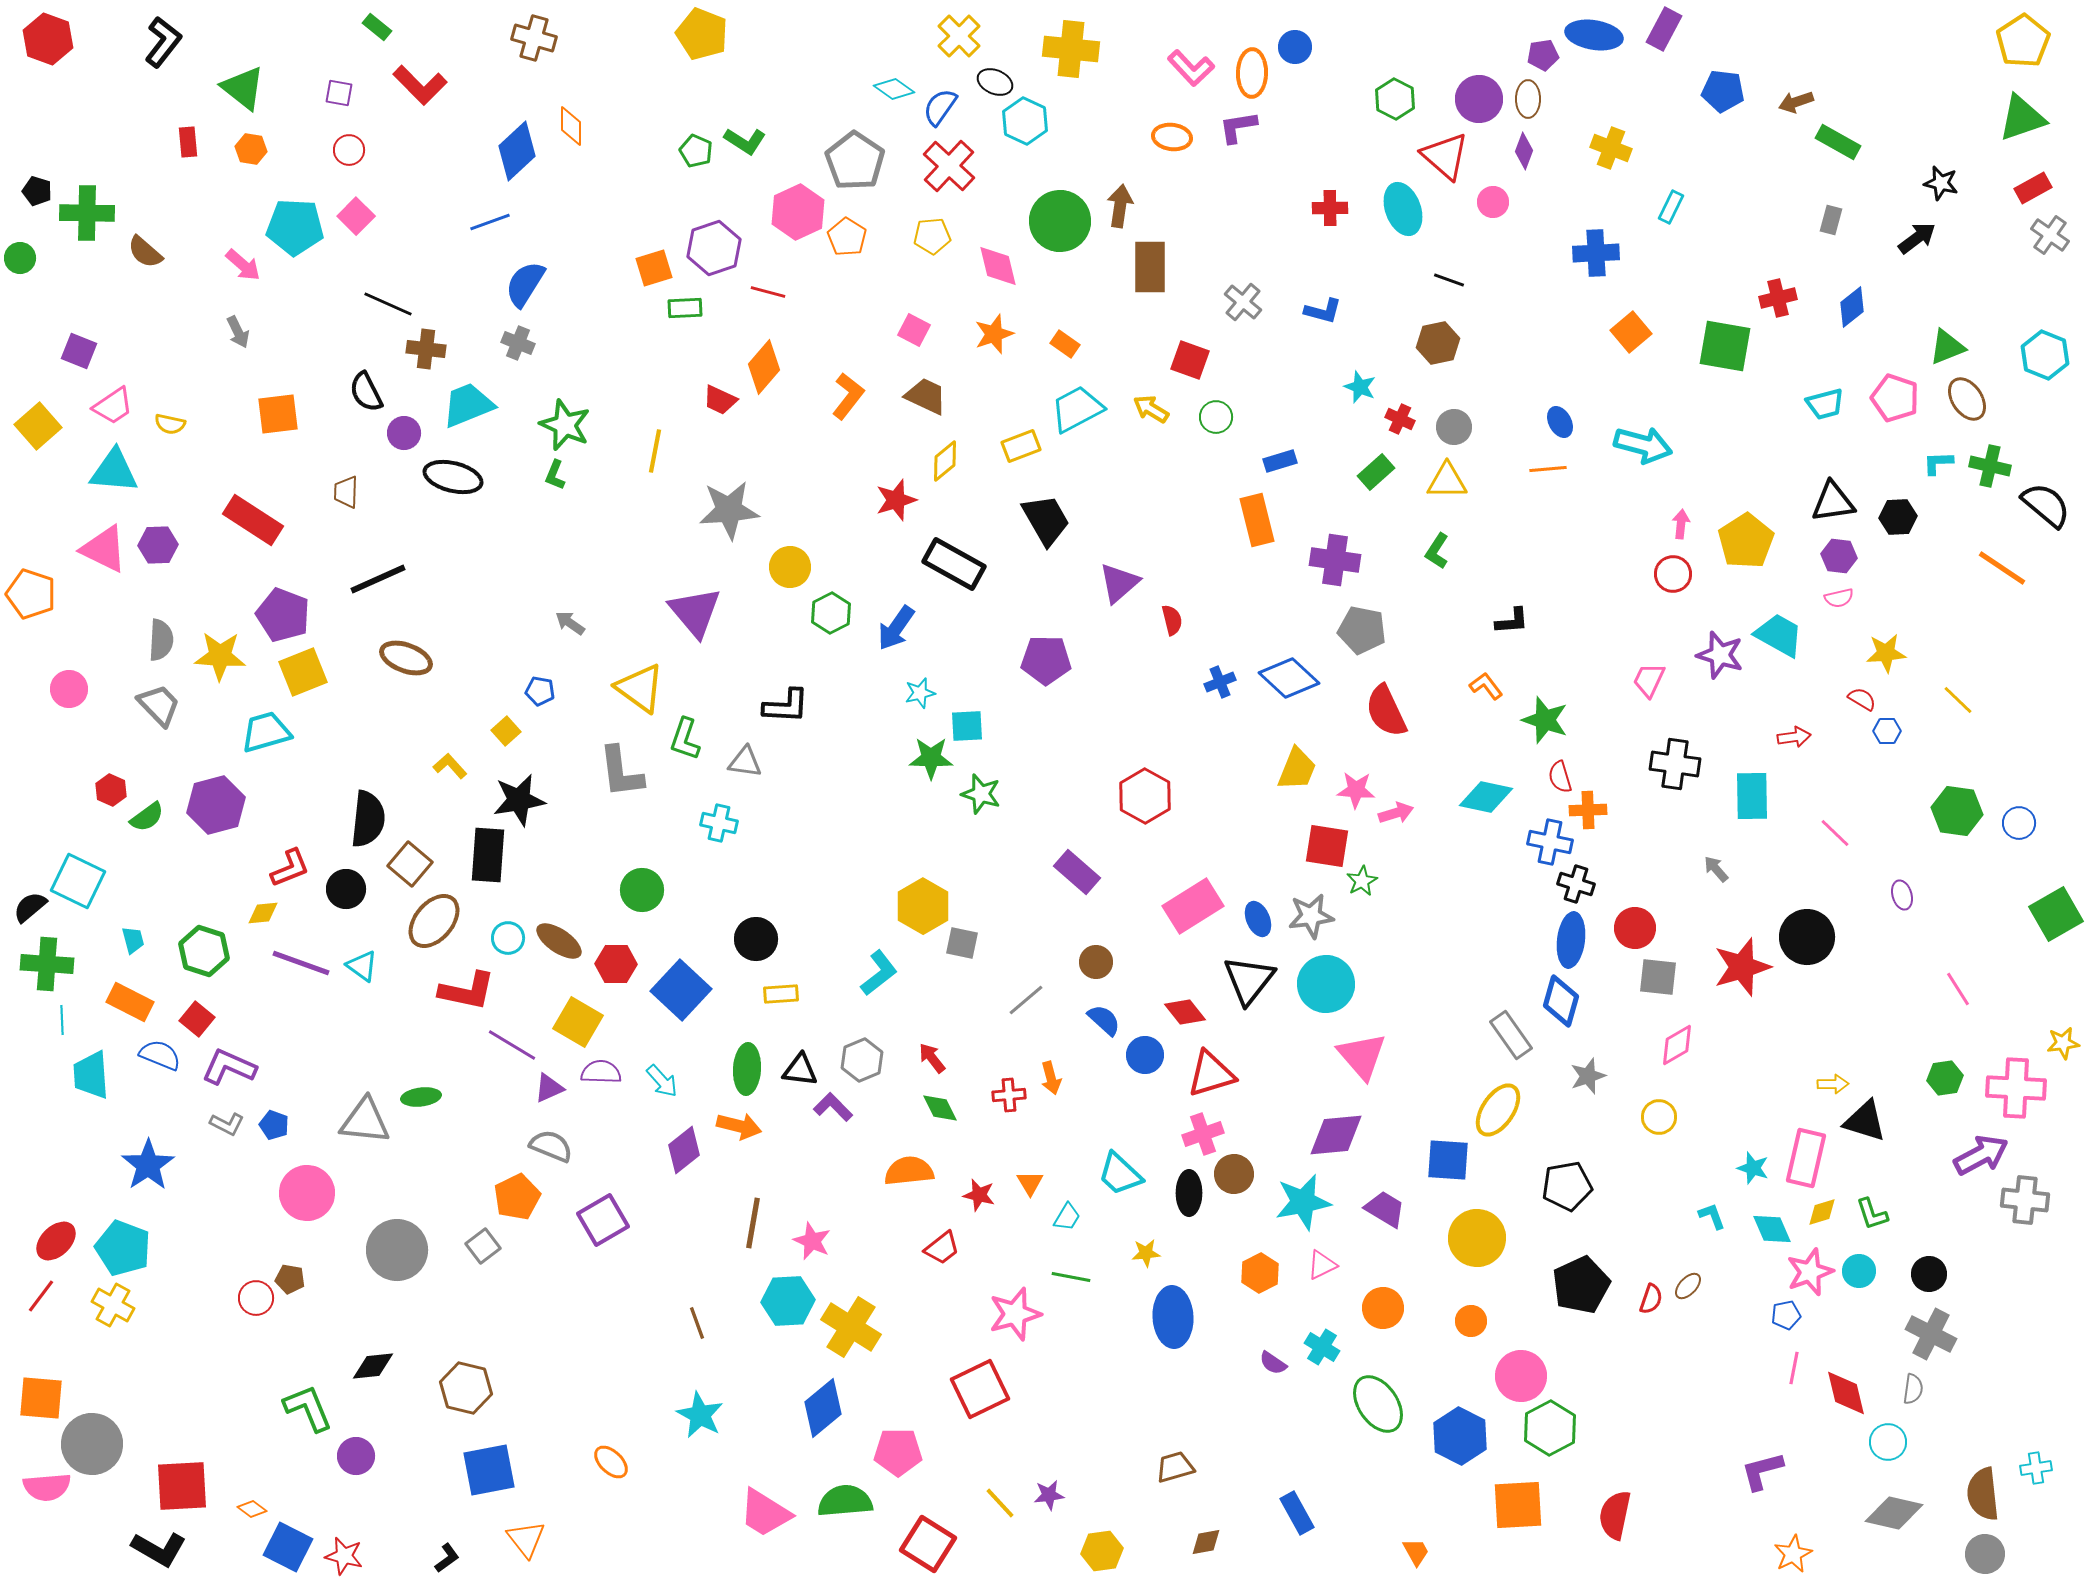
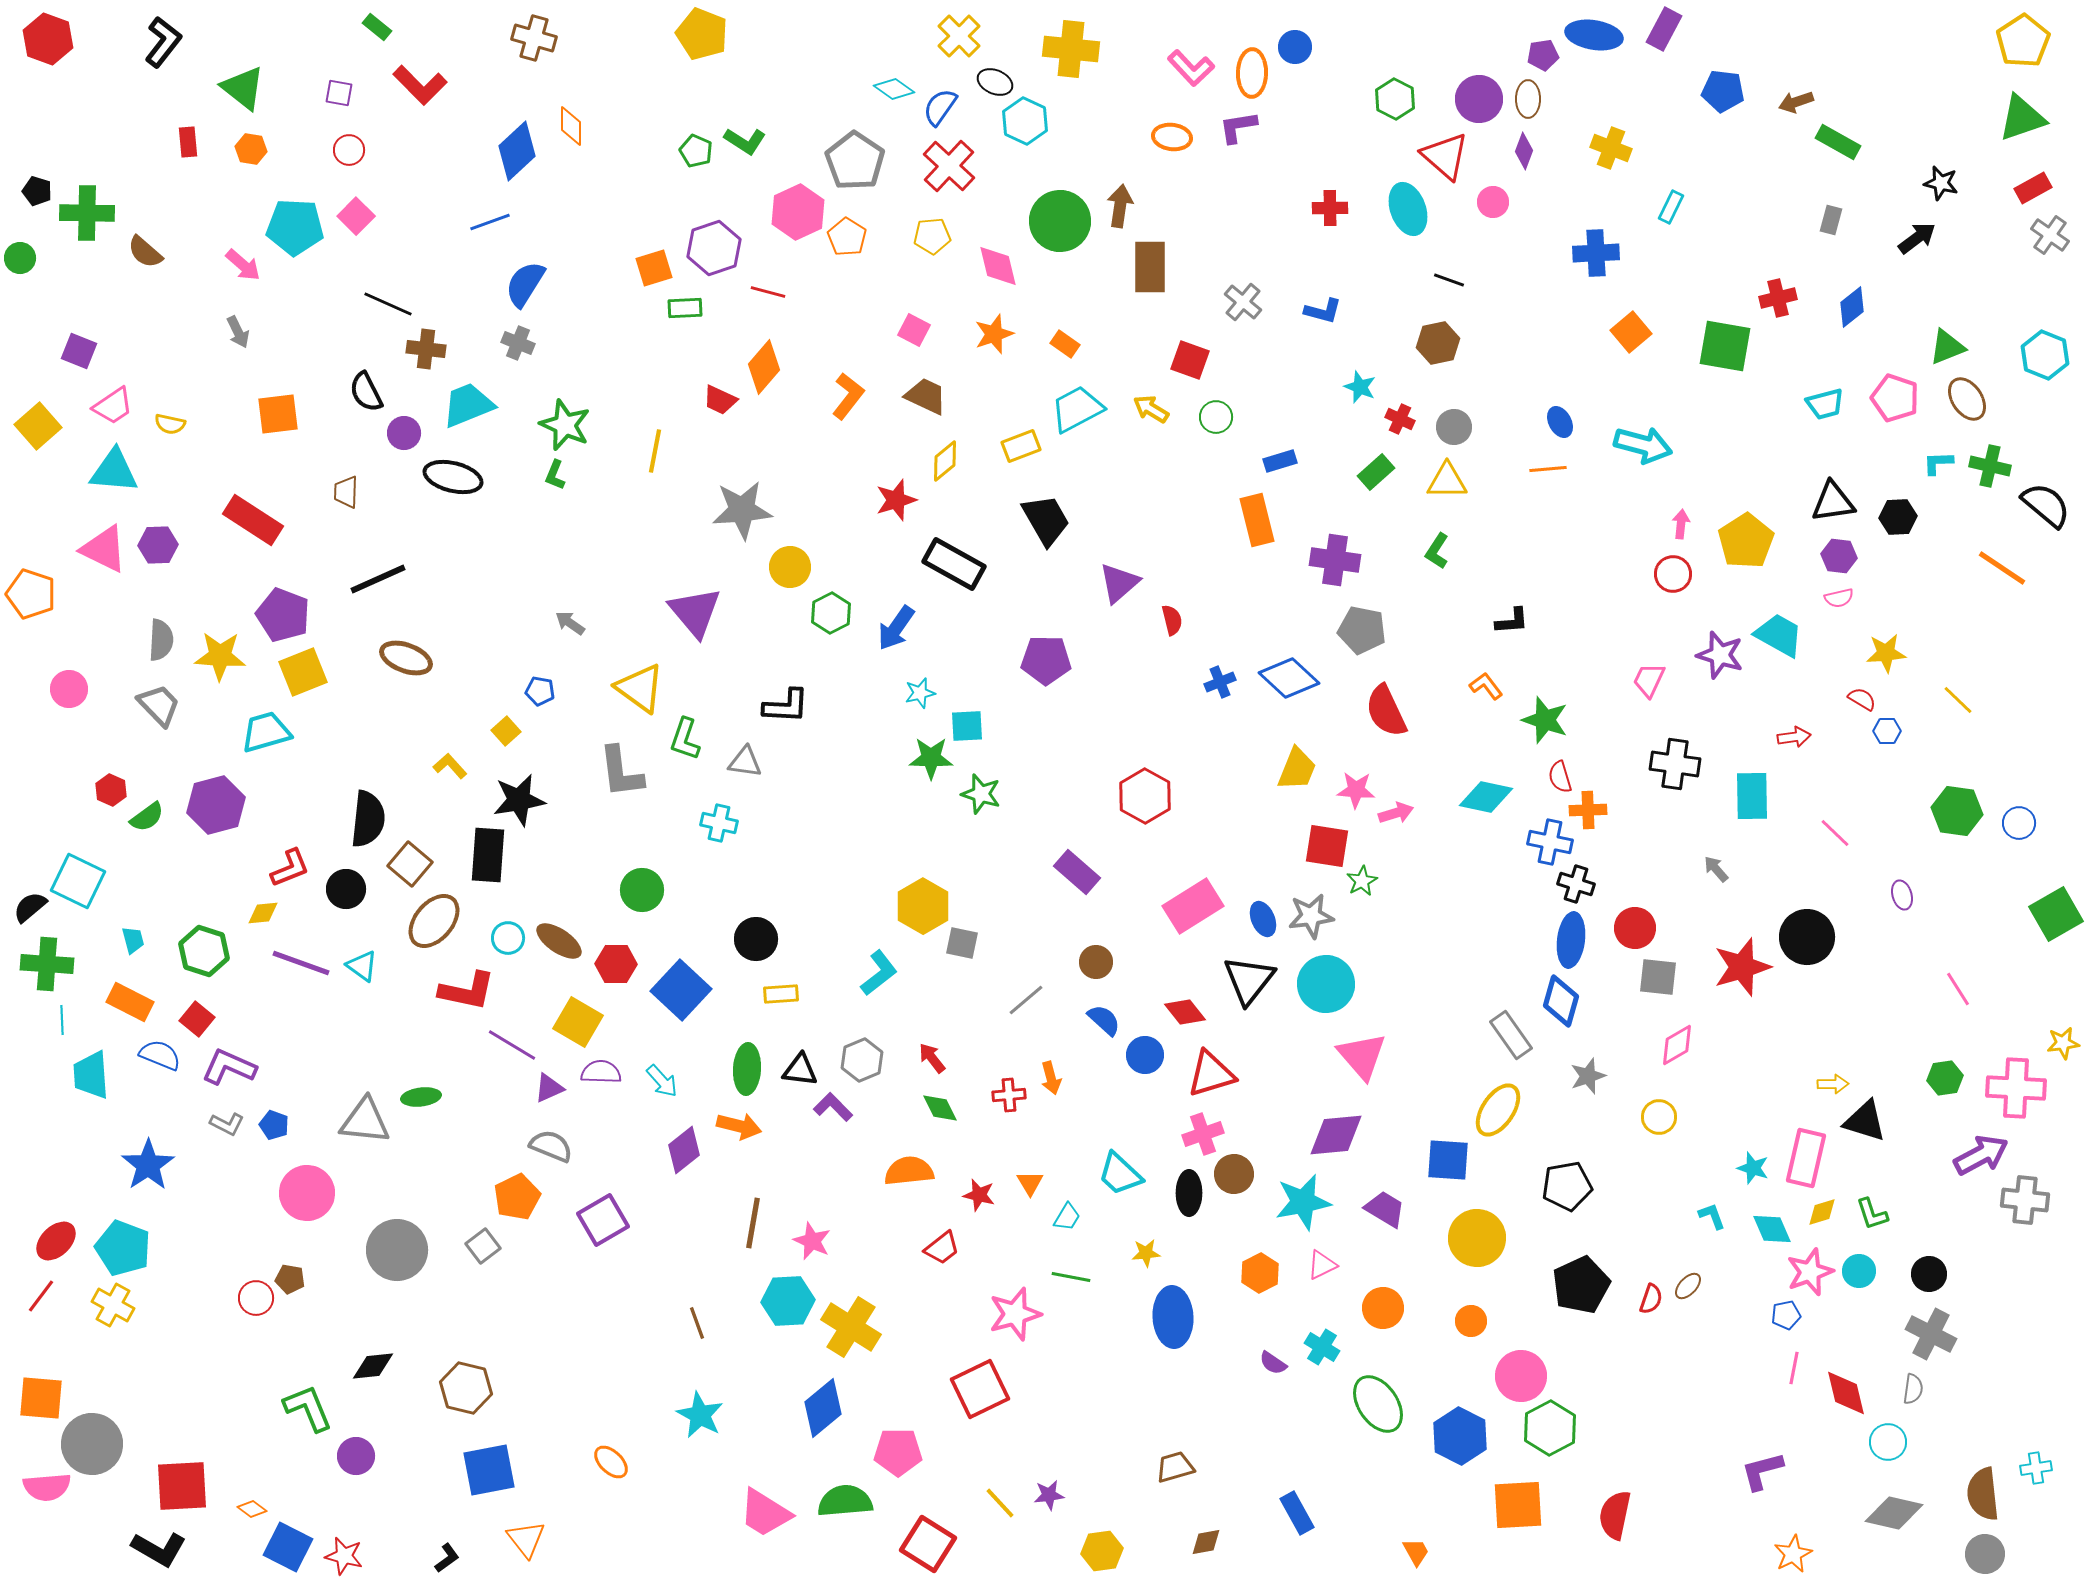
cyan ellipse at (1403, 209): moved 5 px right
gray star at (729, 510): moved 13 px right
blue ellipse at (1258, 919): moved 5 px right
